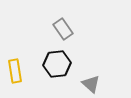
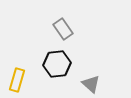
yellow rectangle: moved 2 px right, 9 px down; rotated 25 degrees clockwise
